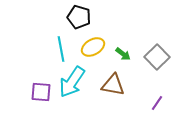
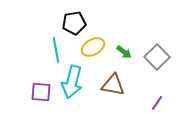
black pentagon: moved 5 px left, 6 px down; rotated 25 degrees counterclockwise
cyan line: moved 5 px left, 1 px down
green arrow: moved 1 px right, 2 px up
cyan arrow: rotated 20 degrees counterclockwise
